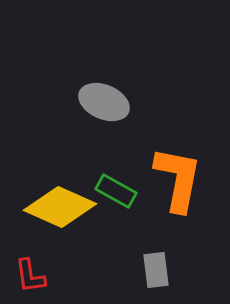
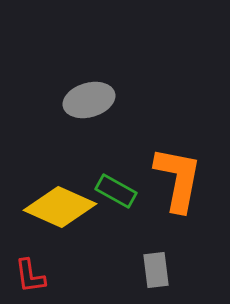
gray ellipse: moved 15 px left, 2 px up; rotated 39 degrees counterclockwise
